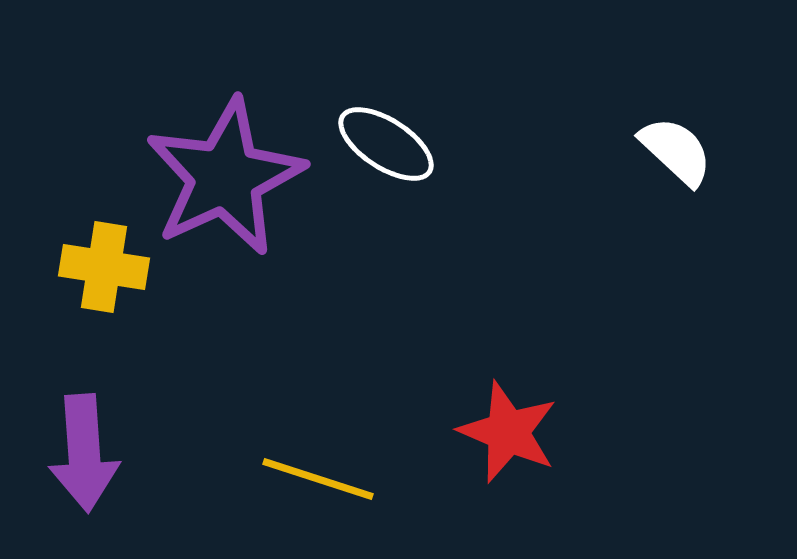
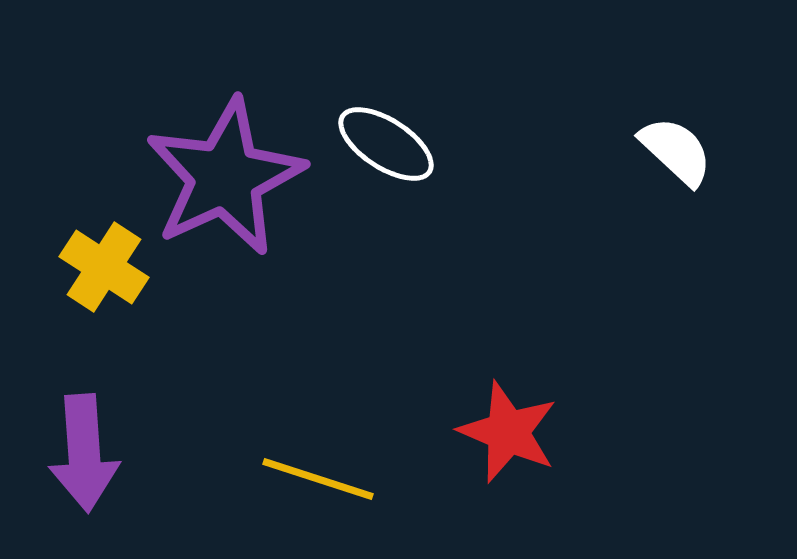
yellow cross: rotated 24 degrees clockwise
